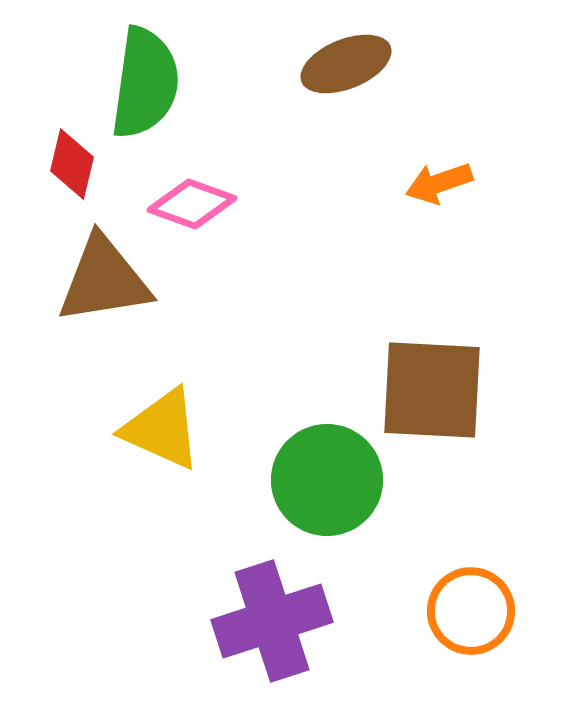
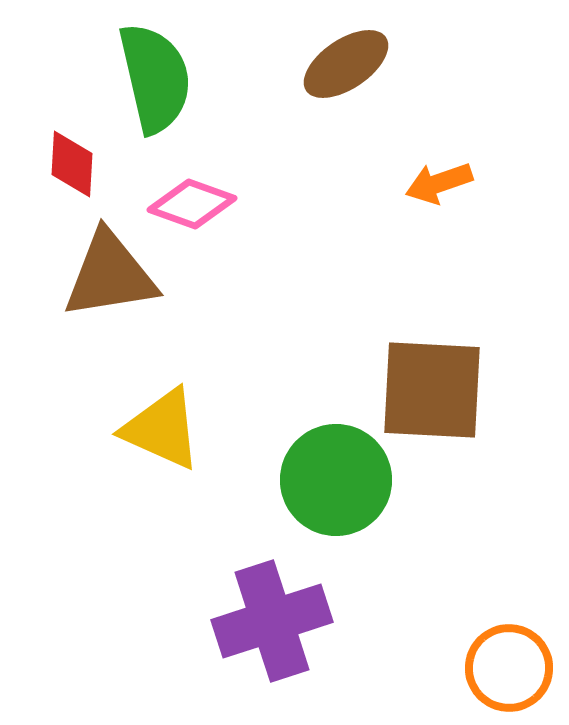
brown ellipse: rotated 12 degrees counterclockwise
green semicircle: moved 10 px right, 5 px up; rotated 21 degrees counterclockwise
red diamond: rotated 10 degrees counterclockwise
brown triangle: moved 6 px right, 5 px up
green circle: moved 9 px right
orange circle: moved 38 px right, 57 px down
